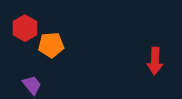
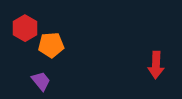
red arrow: moved 1 px right, 4 px down
purple trapezoid: moved 9 px right, 4 px up
